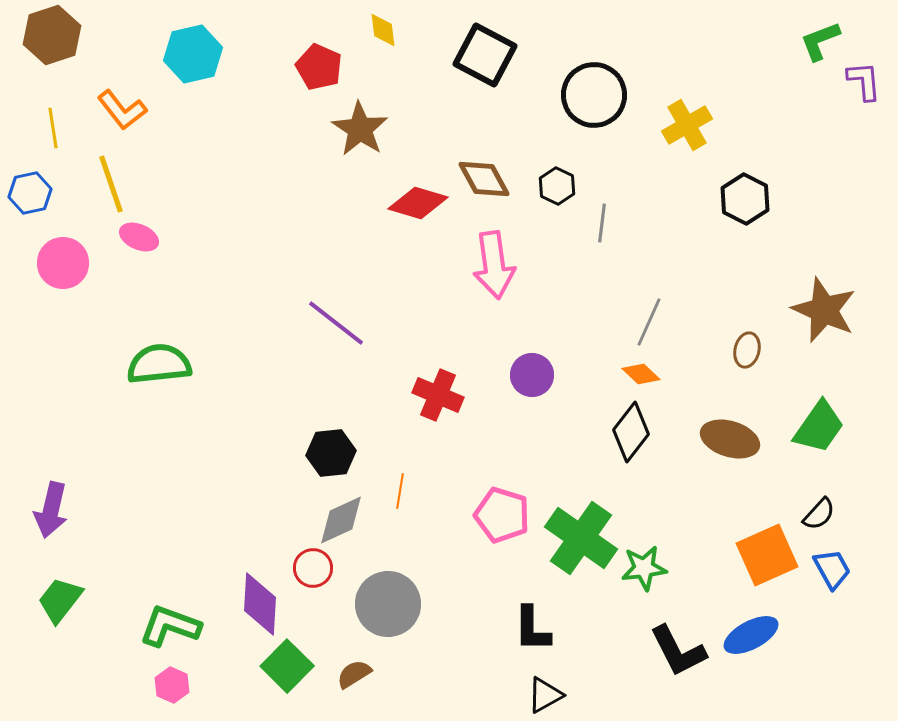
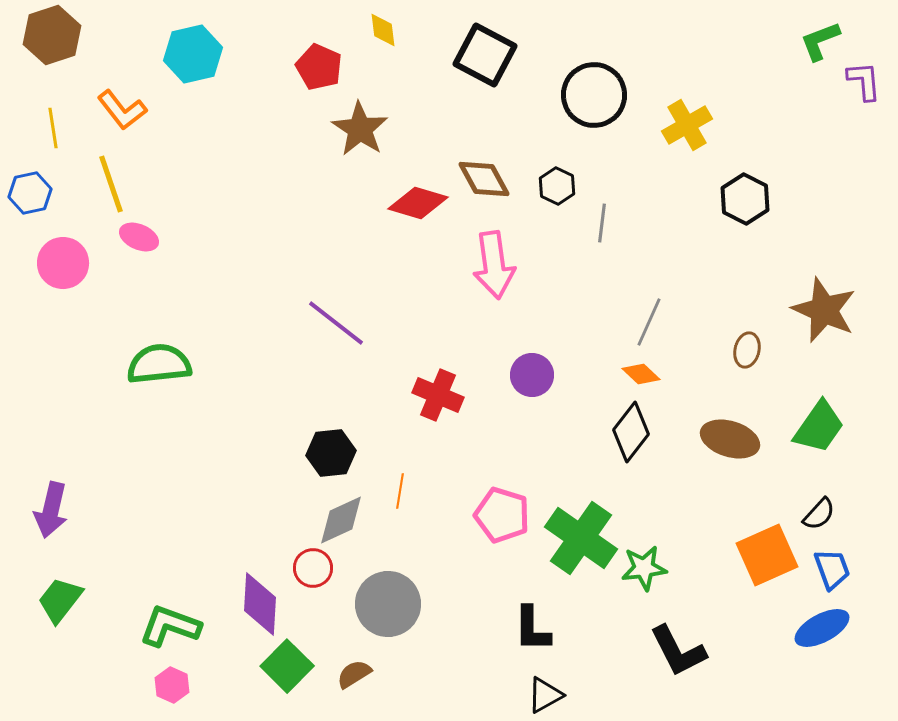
blue trapezoid at (832, 569): rotated 9 degrees clockwise
blue ellipse at (751, 635): moved 71 px right, 7 px up
